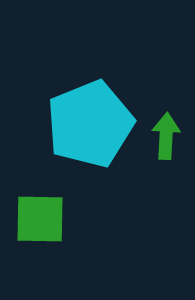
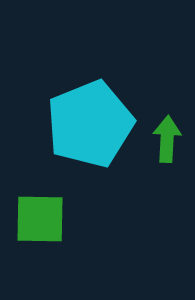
green arrow: moved 1 px right, 3 px down
